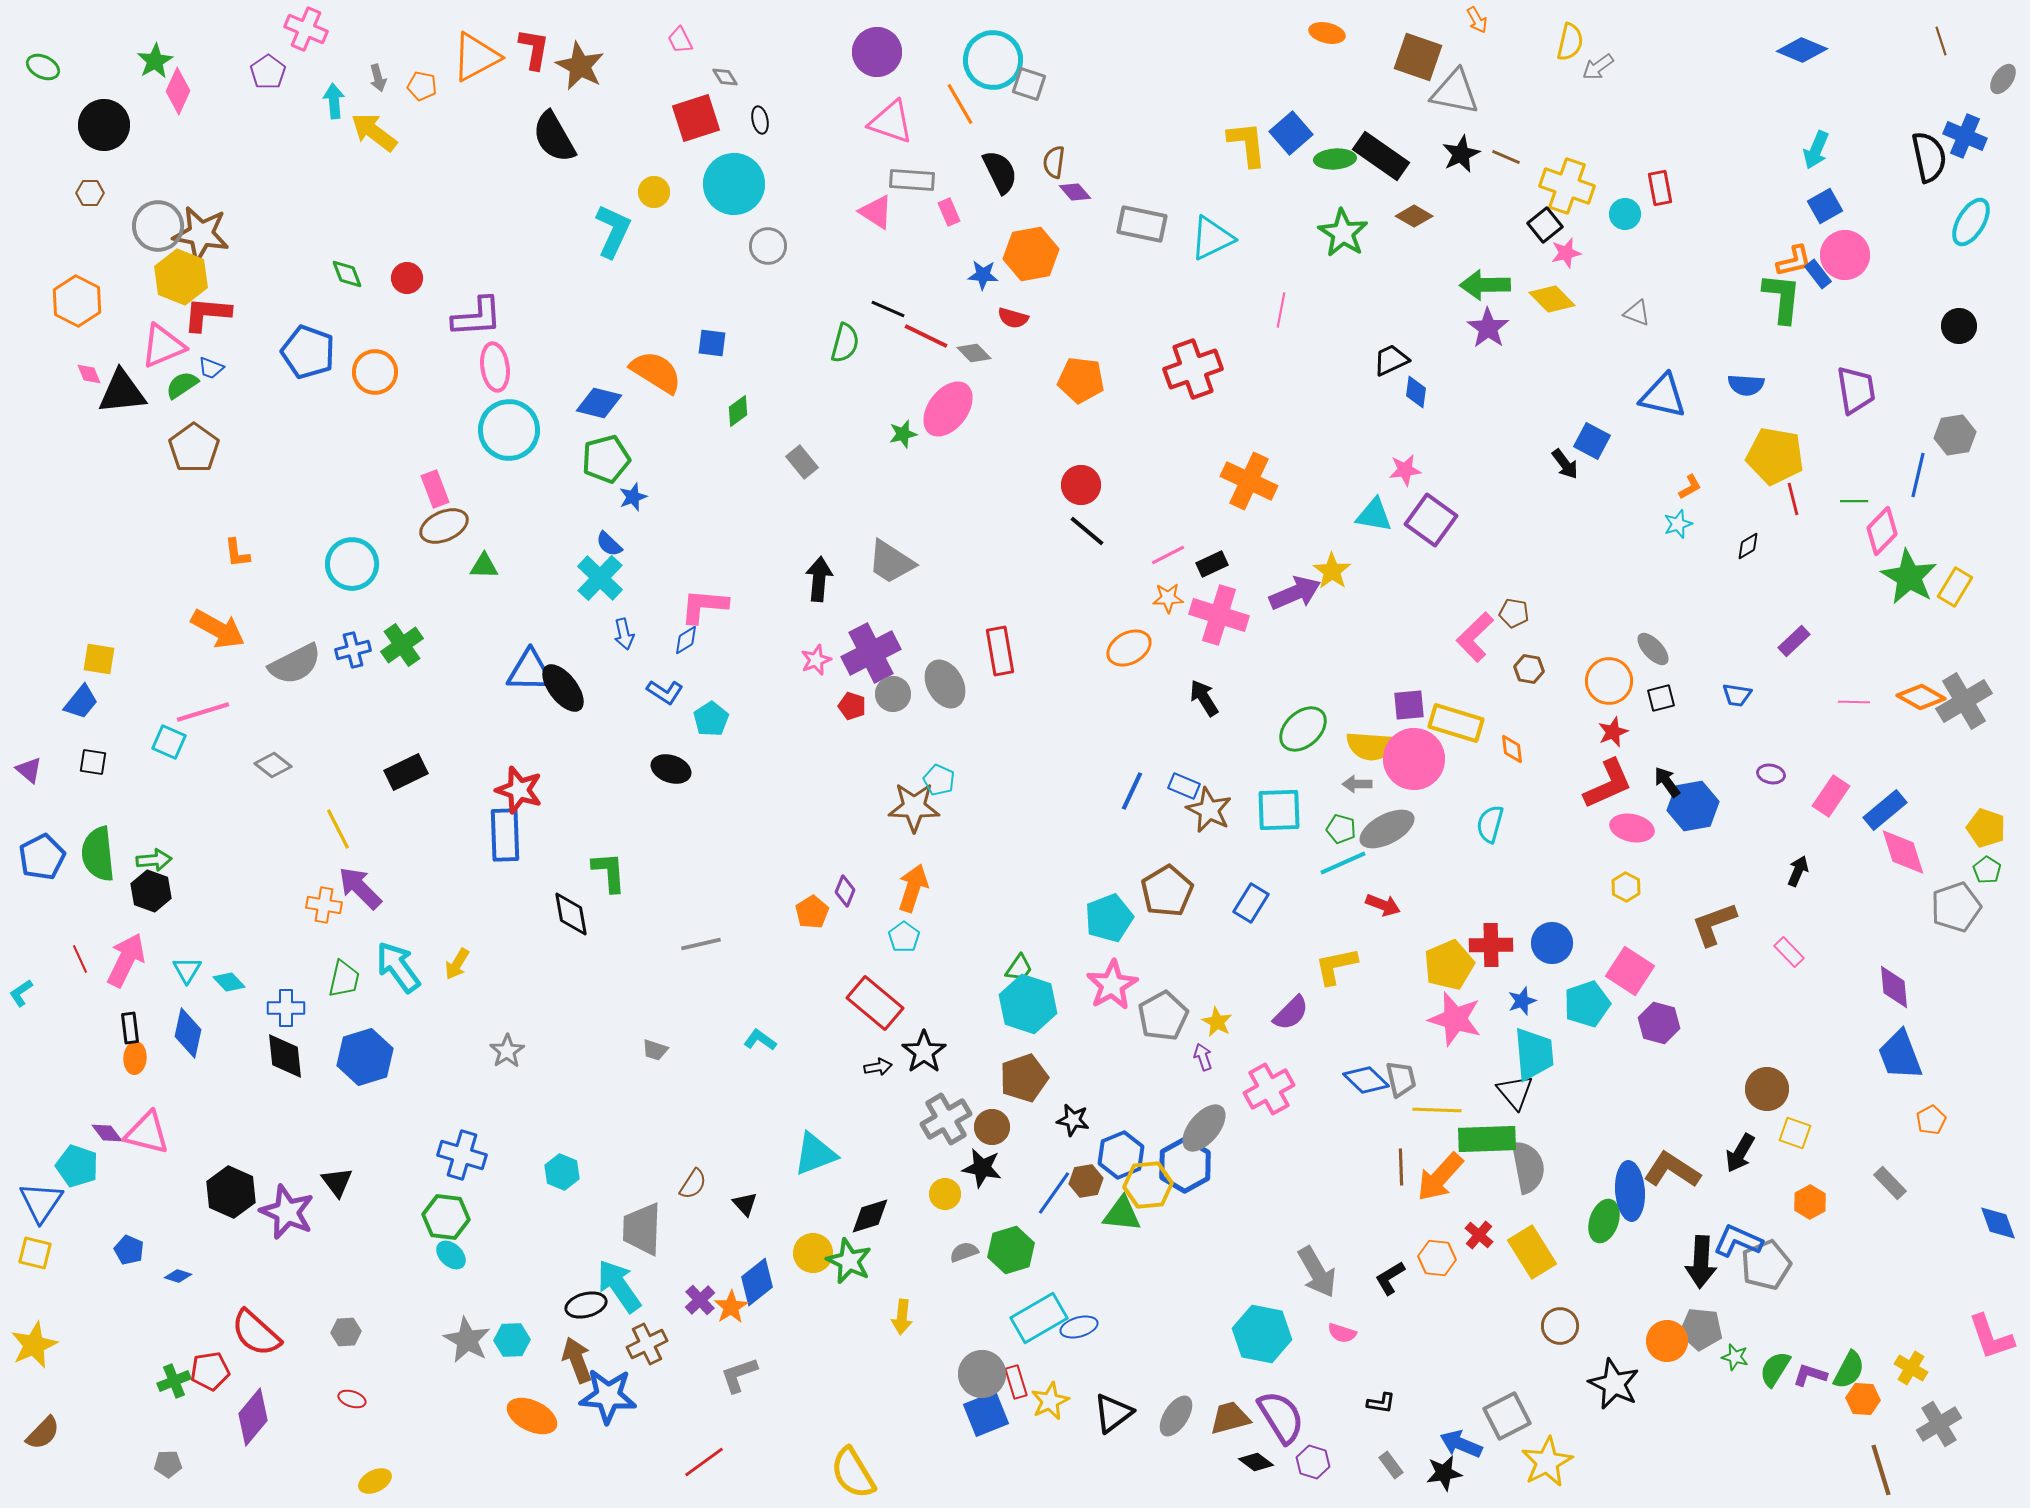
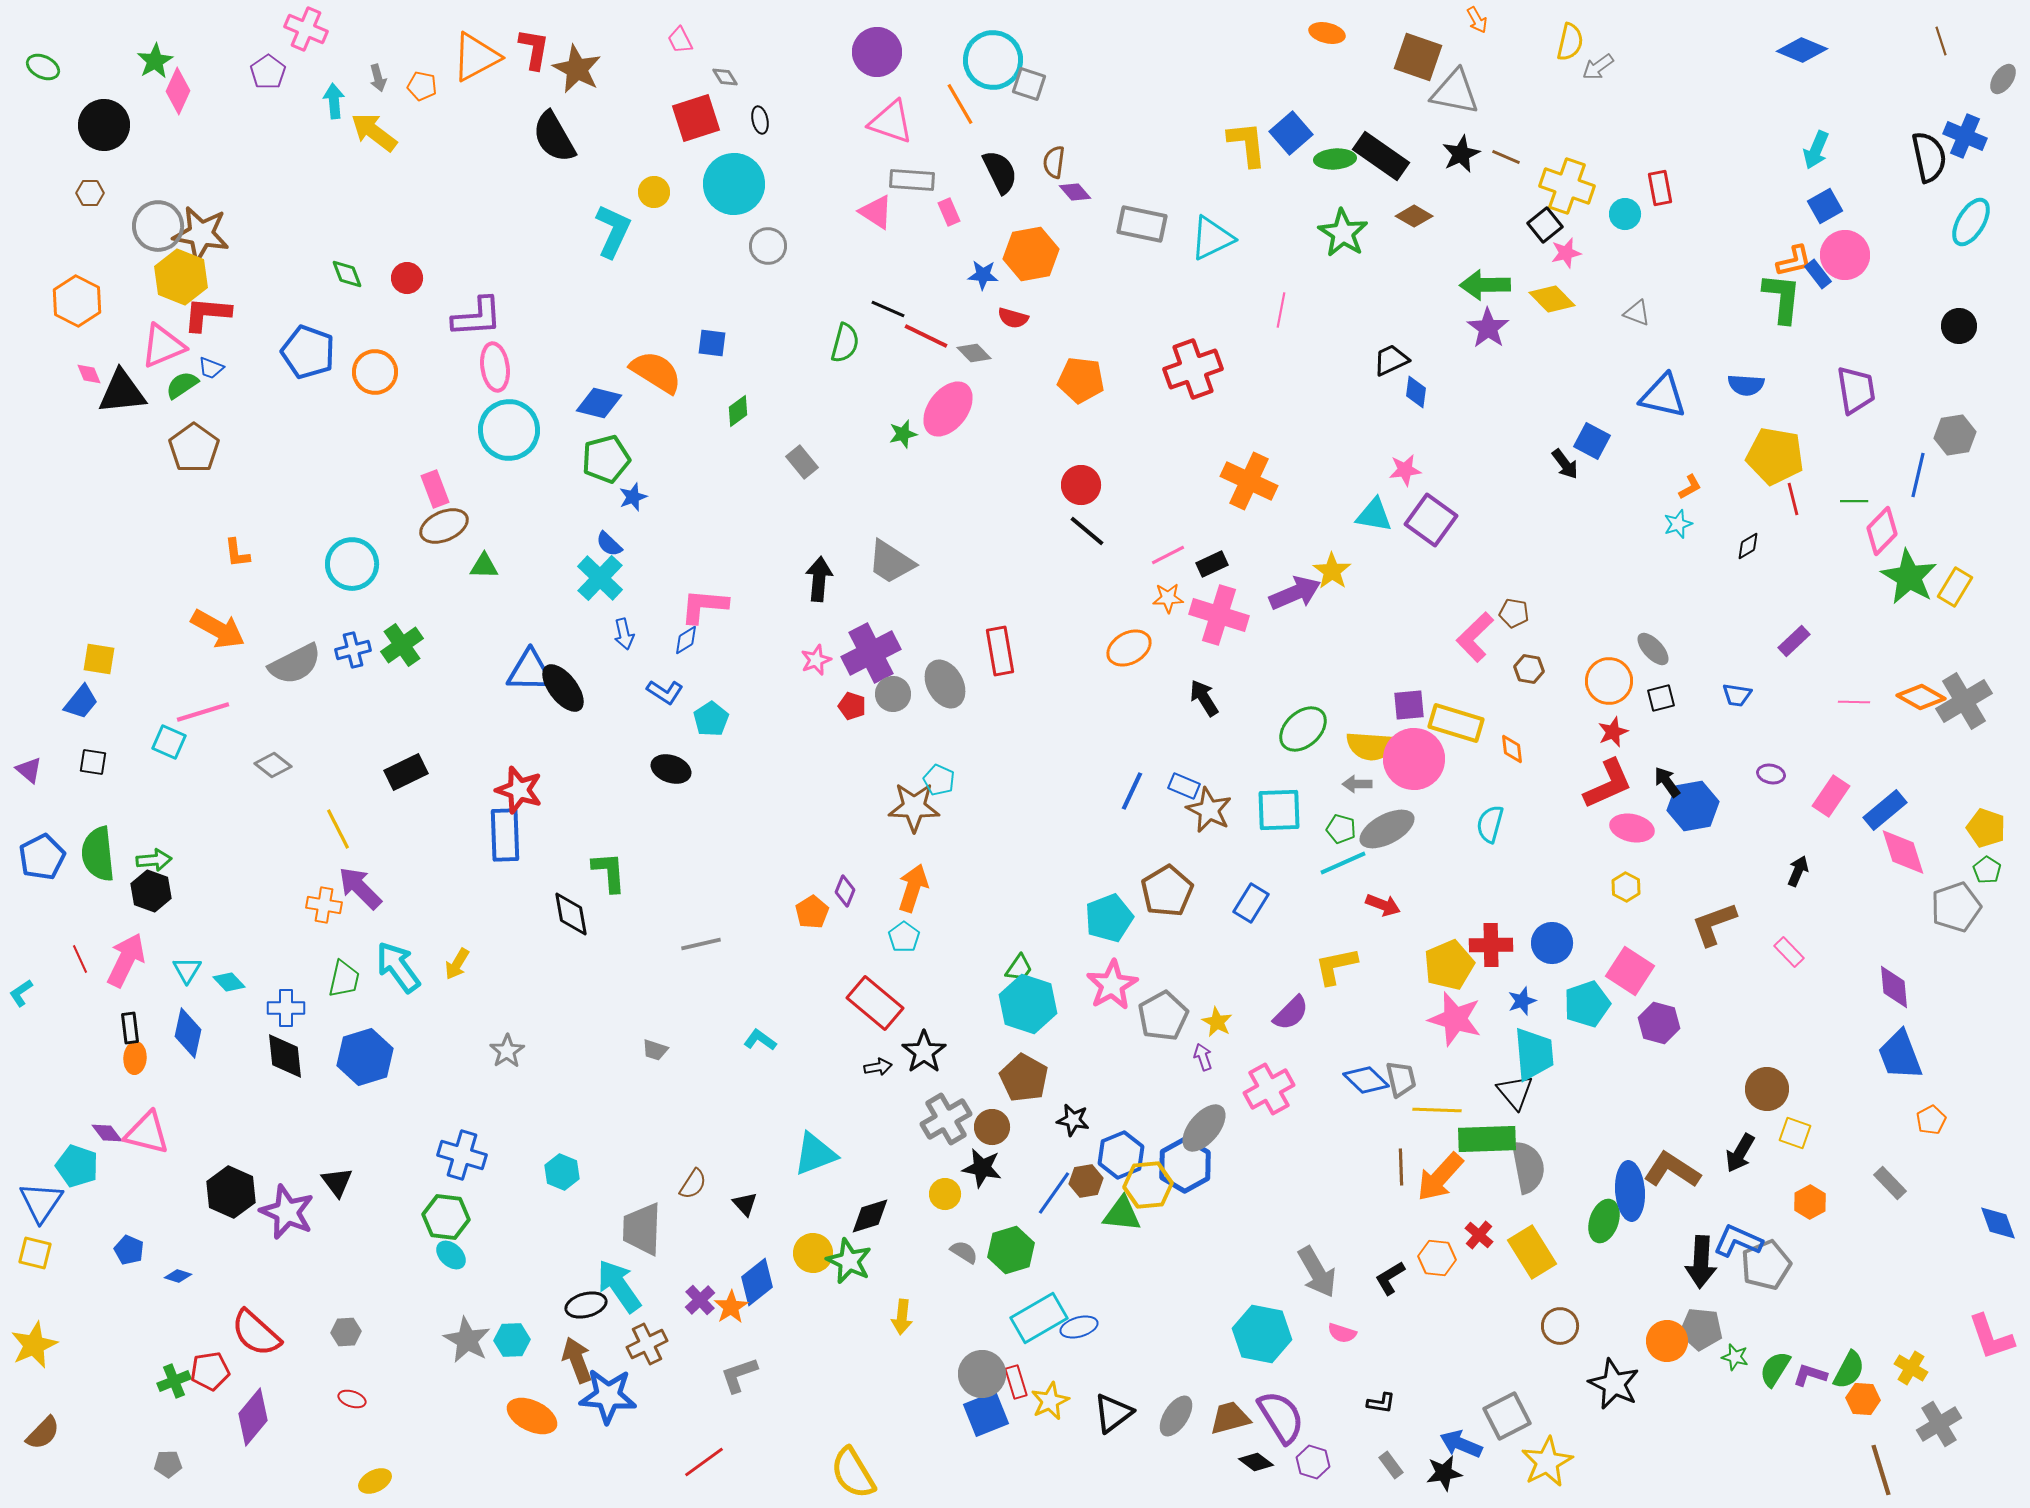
brown star at (580, 66): moved 3 px left, 3 px down
brown pentagon at (1024, 1078): rotated 24 degrees counterclockwise
gray semicircle at (964, 1252): rotated 52 degrees clockwise
